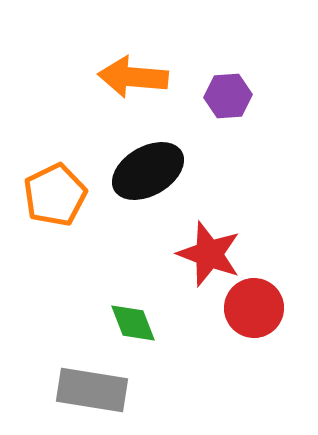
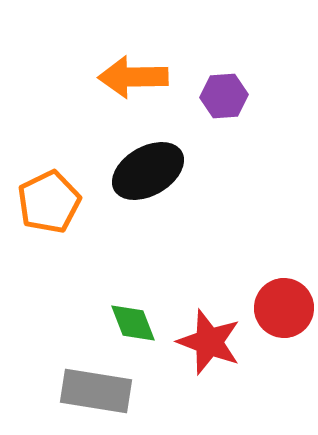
orange arrow: rotated 6 degrees counterclockwise
purple hexagon: moved 4 px left
orange pentagon: moved 6 px left, 7 px down
red star: moved 88 px down
red circle: moved 30 px right
gray rectangle: moved 4 px right, 1 px down
